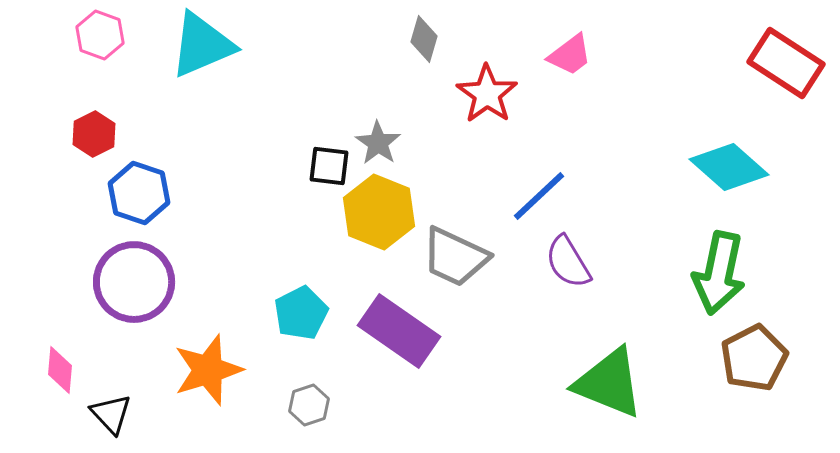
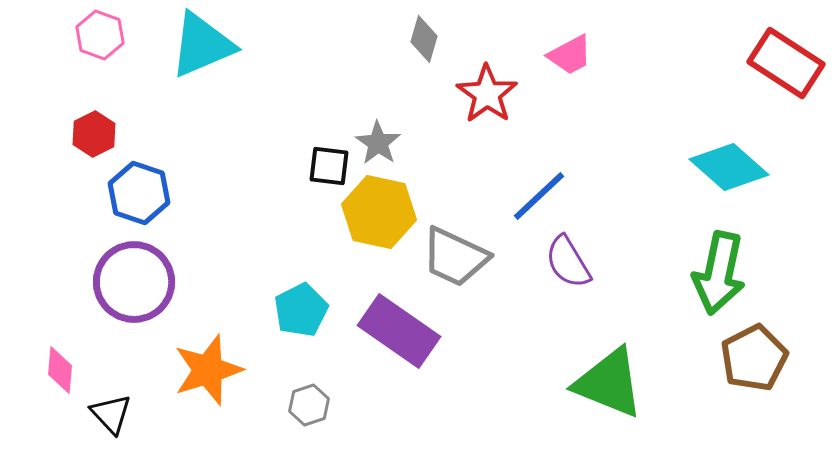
pink trapezoid: rotated 9 degrees clockwise
yellow hexagon: rotated 10 degrees counterclockwise
cyan pentagon: moved 3 px up
